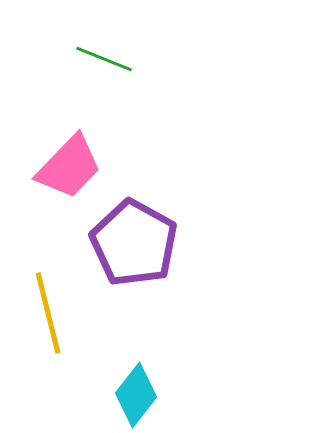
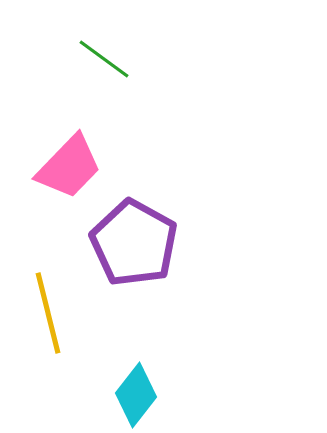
green line: rotated 14 degrees clockwise
